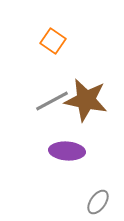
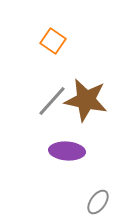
gray line: rotated 20 degrees counterclockwise
